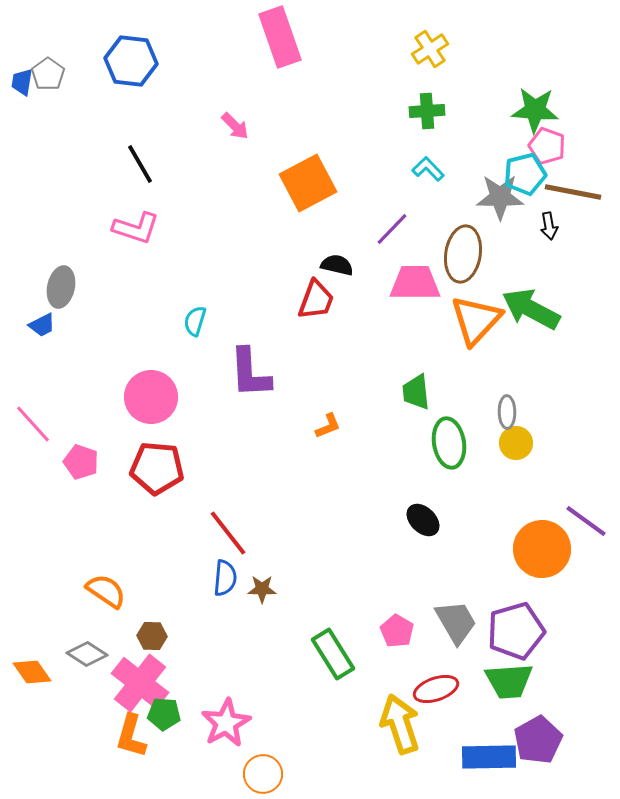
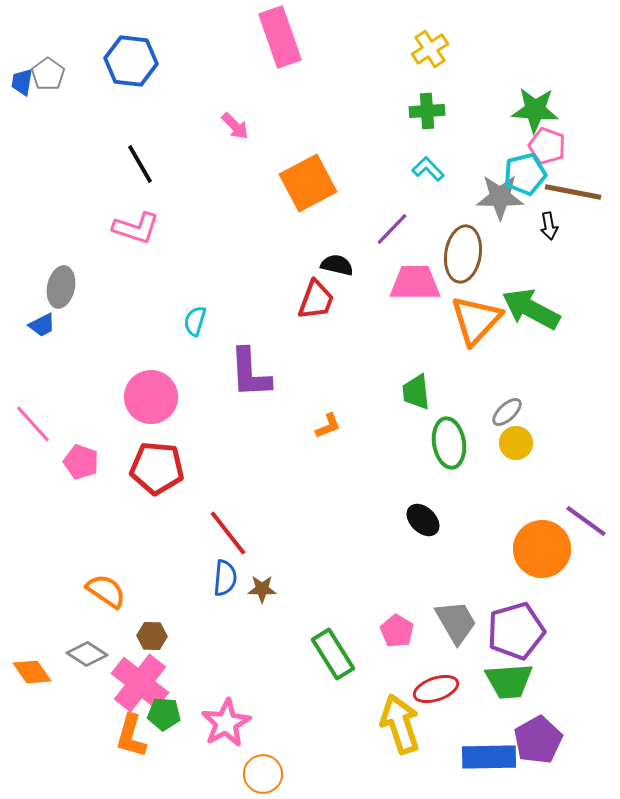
gray ellipse at (507, 412): rotated 48 degrees clockwise
